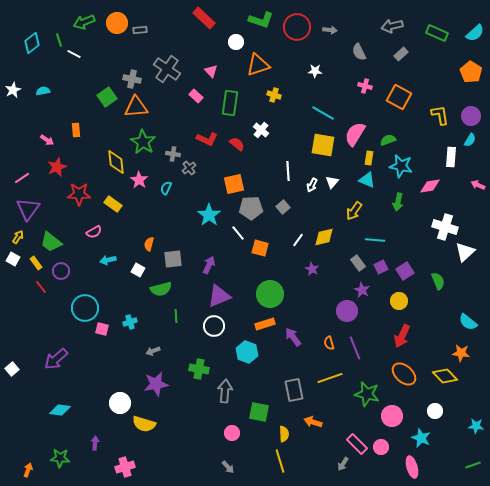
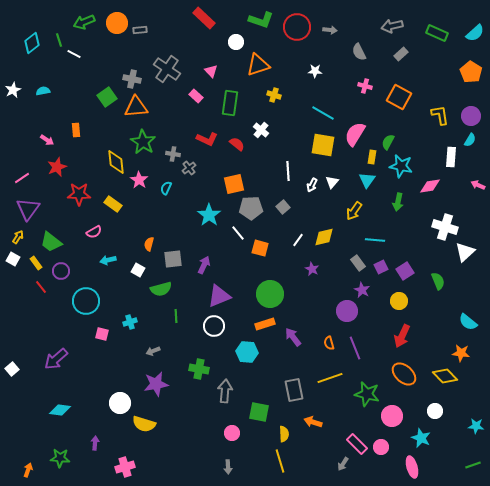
green semicircle at (388, 140): moved 2 px down; rotated 42 degrees counterclockwise
yellow rectangle at (369, 158): moved 3 px right, 1 px up
cyan triangle at (367, 180): rotated 42 degrees clockwise
purple arrow at (209, 265): moved 5 px left
cyan circle at (85, 308): moved 1 px right, 7 px up
pink square at (102, 329): moved 5 px down
cyan hexagon at (247, 352): rotated 15 degrees counterclockwise
gray arrow at (228, 467): rotated 40 degrees clockwise
